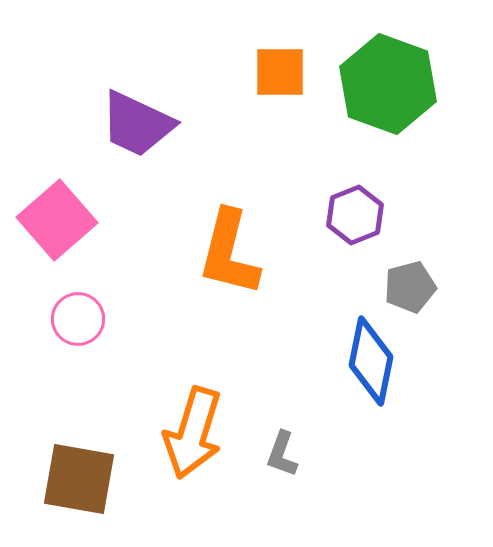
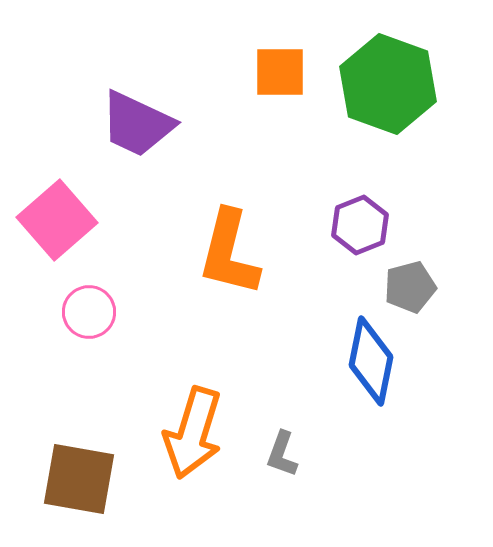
purple hexagon: moved 5 px right, 10 px down
pink circle: moved 11 px right, 7 px up
